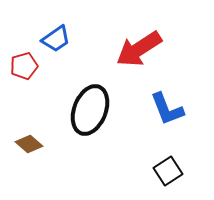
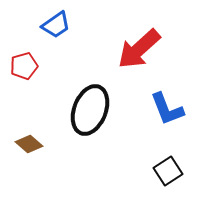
blue trapezoid: moved 14 px up
red arrow: rotated 9 degrees counterclockwise
